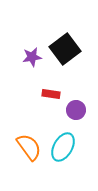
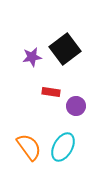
red rectangle: moved 2 px up
purple circle: moved 4 px up
